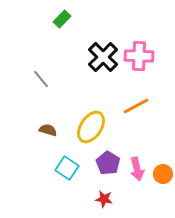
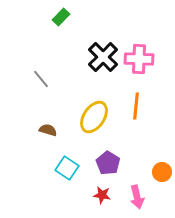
green rectangle: moved 1 px left, 2 px up
pink cross: moved 3 px down
orange line: rotated 56 degrees counterclockwise
yellow ellipse: moved 3 px right, 10 px up
pink arrow: moved 28 px down
orange circle: moved 1 px left, 2 px up
red star: moved 2 px left, 4 px up
